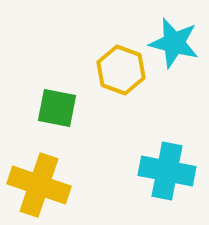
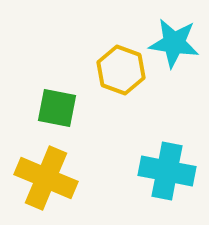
cyan star: rotated 6 degrees counterclockwise
yellow cross: moved 7 px right, 7 px up; rotated 4 degrees clockwise
